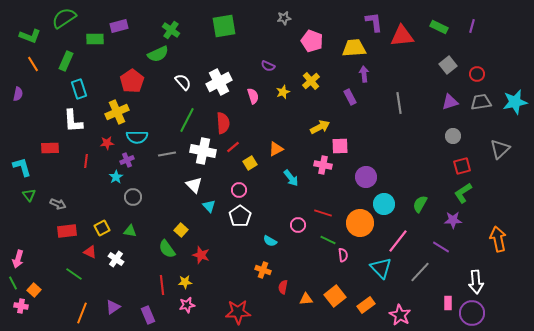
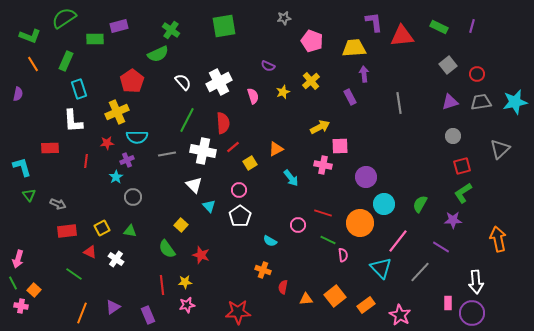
yellow square at (181, 230): moved 5 px up
